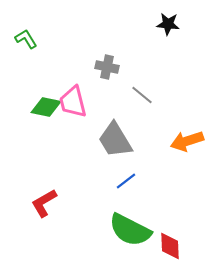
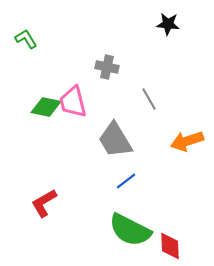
gray line: moved 7 px right, 4 px down; rotated 20 degrees clockwise
